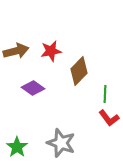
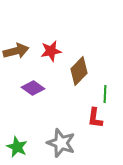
red L-shape: moved 14 px left; rotated 45 degrees clockwise
green star: rotated 10 degrees counterclockwise
